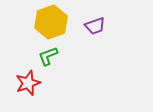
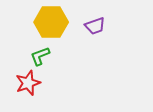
yellow hexagon: rotated 20 degrees clockwise
green L-shape: moved 8 px left
